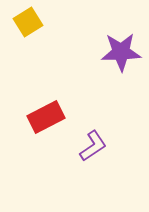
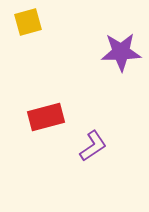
yellow square: rotated 16 degrees clockwise
red rectangle: rotated 12 degrees clockwise
